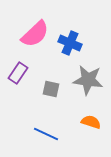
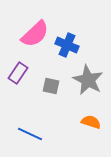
blue cross: moved 3 px left, 2 px down
gray star: rotated 20 degrees clockwise
gray square: moved 3 px up
blue line: moved 16 px left
